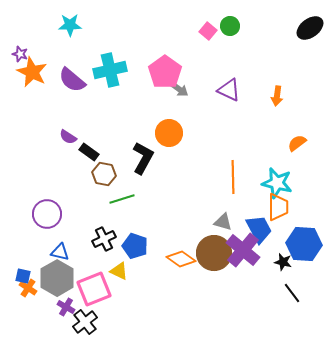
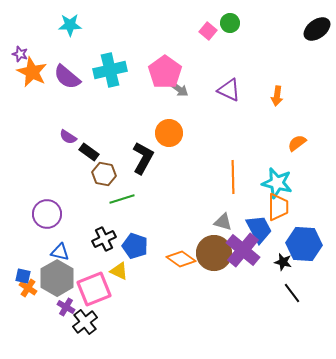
green circle at (230, 26): moved 3 px up
black ellipse at (310, 28): moved 7 px right, 1 px down
purple semicircle at (72, 80): moved 5 px left, 3 px up
